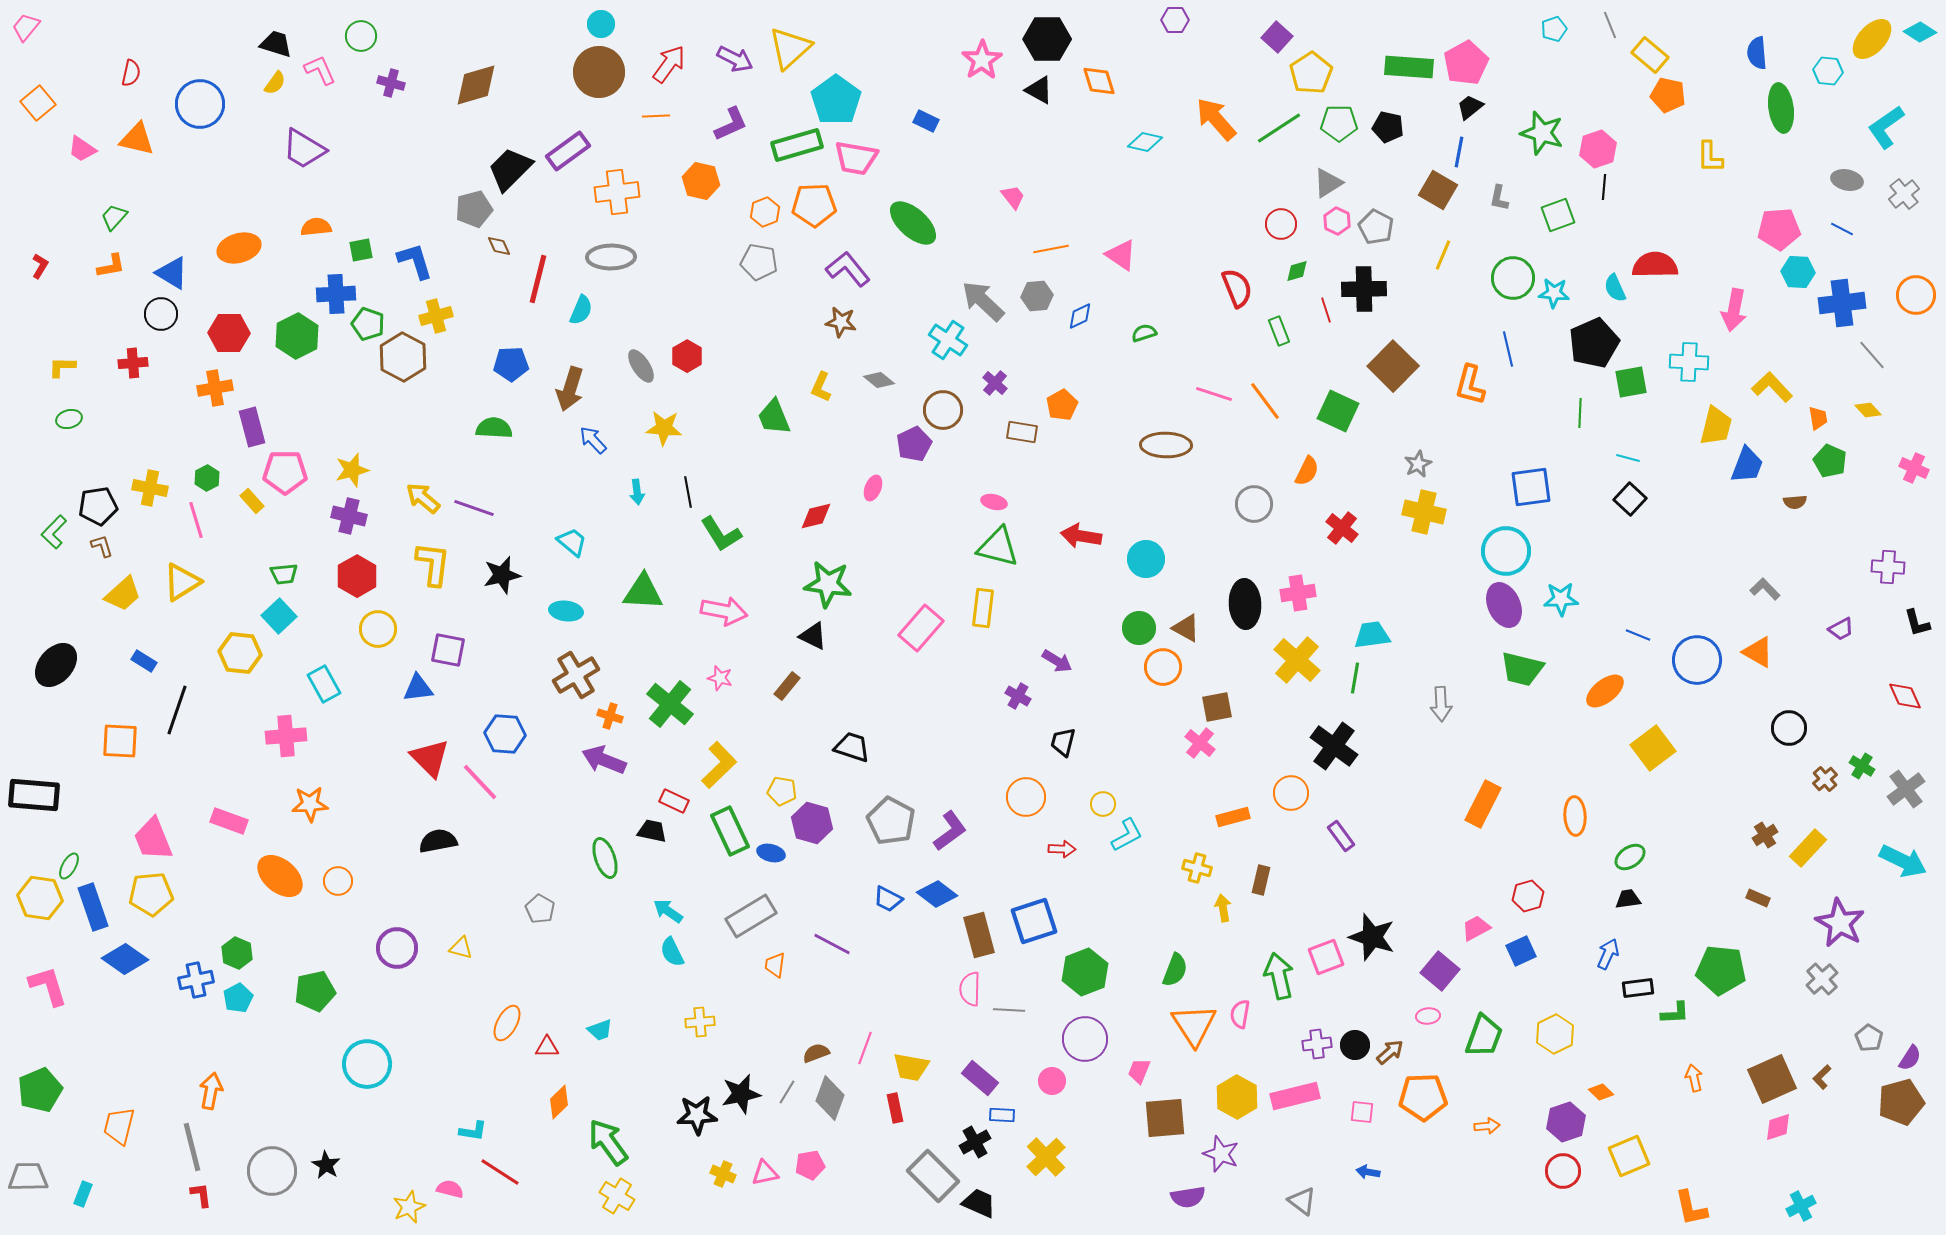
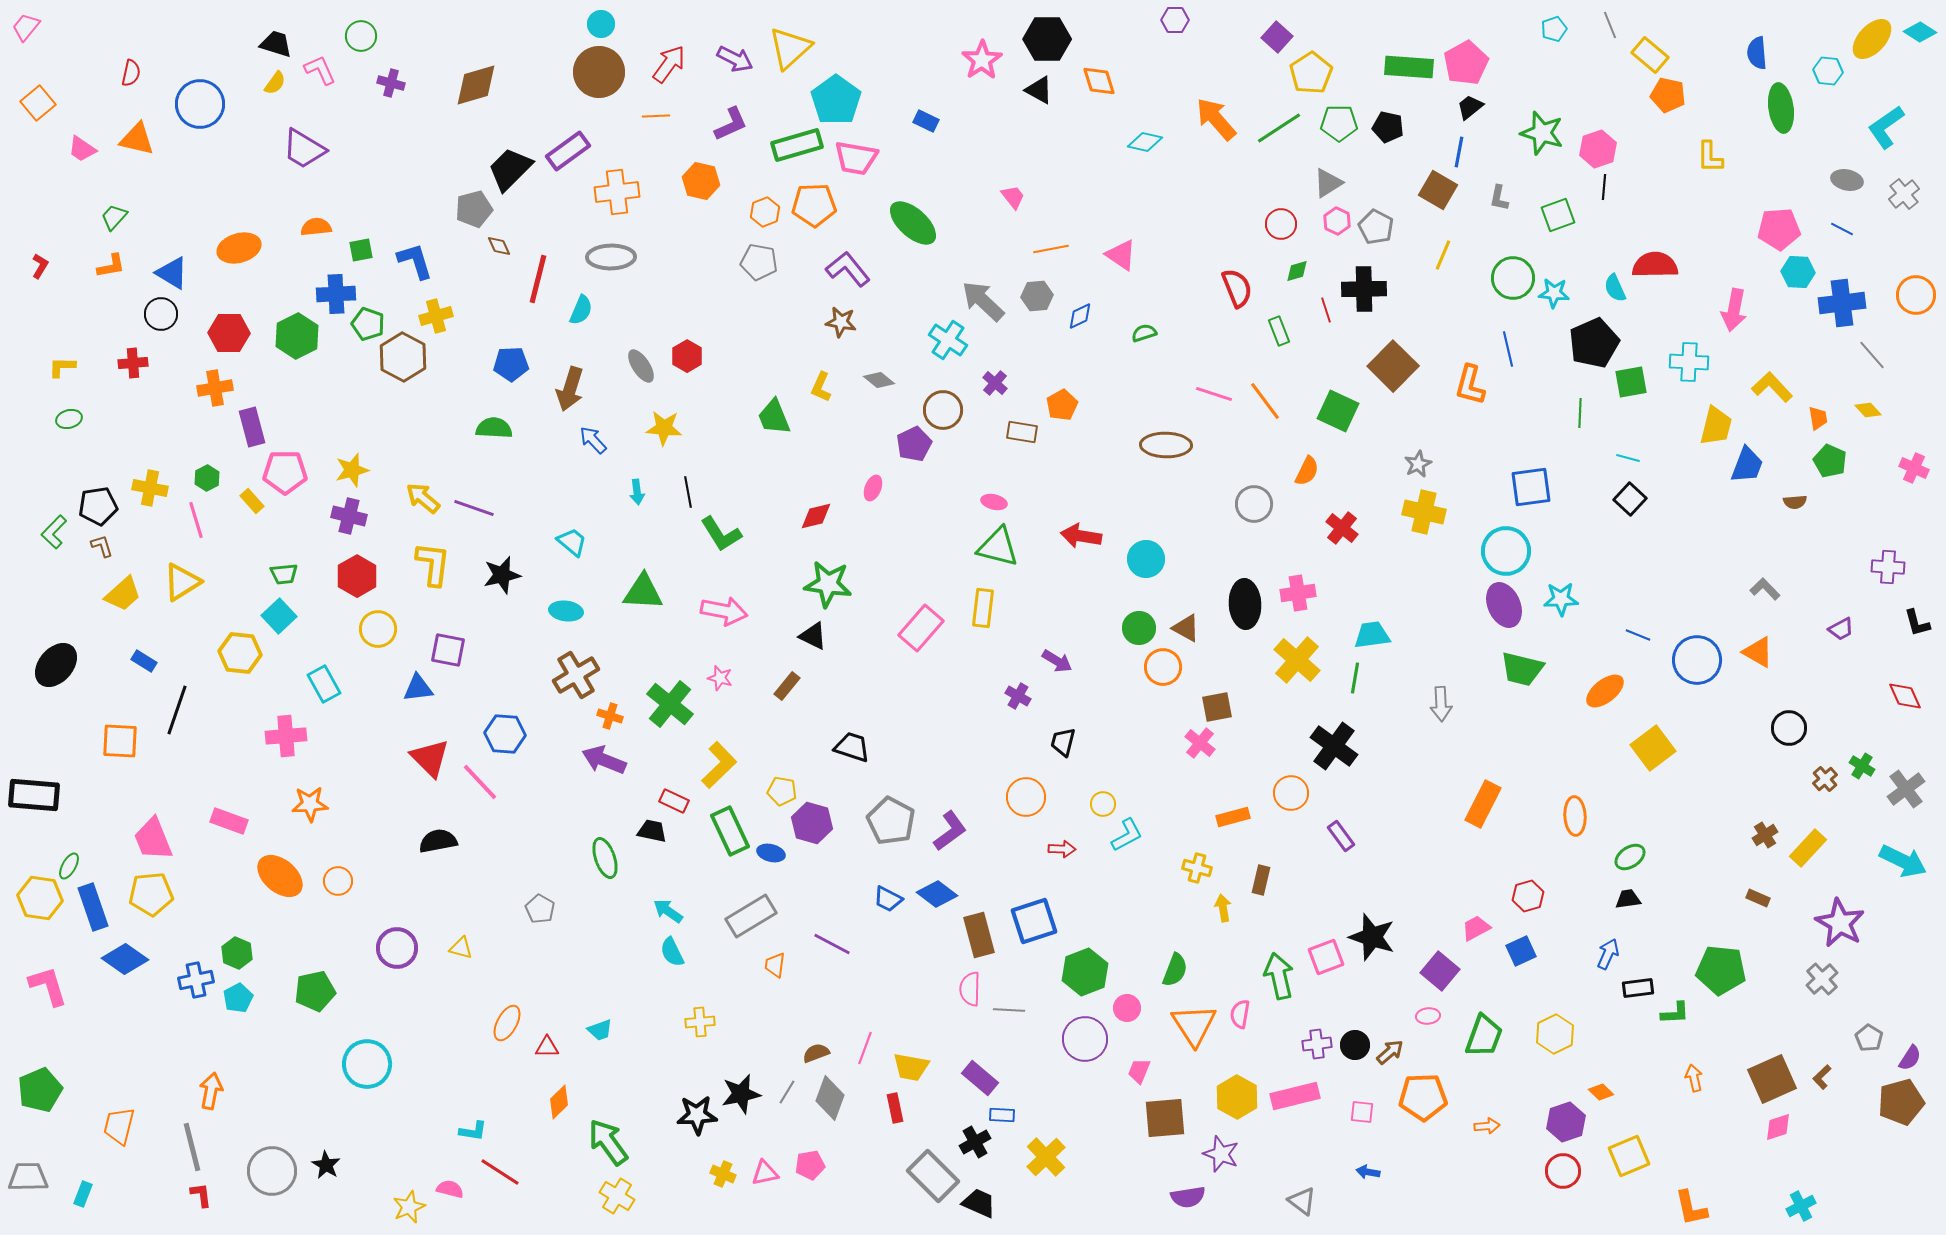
pink circle at (1052, 1081): moved 75 px right, 73 px up
